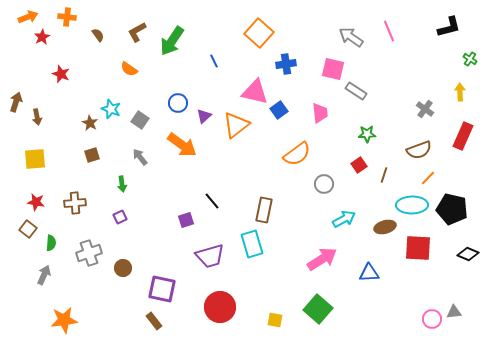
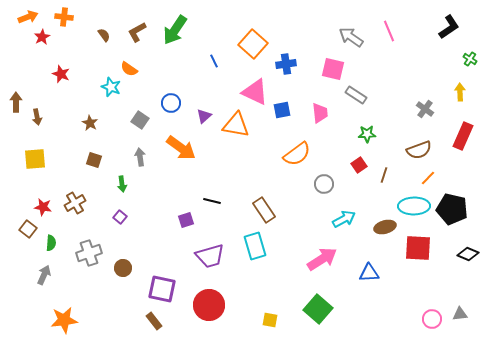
orange cross at (67, 17): moved 3 px left
black L-shape at (449, 27): rotated 20 degrees counterclockwise
orange square at (259, 33): moved 6 px left, 11 px down
brown semicircle at (98, 35): moved 6 px right
green arrow at (172, 41): moved 3 px right, 11 px up
gray rectangle at (356, 91): moved 4 px down
pink triangle at (255, 92): rotated 12 degrees clockwise
brown arrow at (16, 102): rotated 18 degrees counterclockwise
blue circle at (178, 103): moved 7 px left
cyan star at (111, 109): moved 22 px up
blue square at (279, 110): moved 3 px right; rotated 24 degrees clockwise
orange triangle at (236, 125): rotated 48 degrees clockwise
orange arrow at (182, 145): moved 1 px left, 3 px down
brown square at (92, 155): moved 2 px right, 5 px down; rotated 35 degrees clockwise
gray arrow at (140, 157): rotated 30 degrees clockwise
black line at (212, 201): rotated 36 degrees counterclockwise
red star at (36, 202): moved 7 px right, 5 px down
brown cross at (75, 203): rotated 25 degrees counterclockwise
cyan ellipse at (412, 205): moved 2 px right, 1 px down
brown rectangle at (264, 210): rotated 45 degrees counterclockwise
purple square at (120, 217): rotated 24 degrees counterclockwise
cyan rectangle at (252, 244): moved 3 px right, 2 px down
red circle at (220, 307): moved 11 px left, 2 px up
gray triangle at (454, 312): moved 6 px right, 2 px down
yellow square at (275, 320): moved 5 px left
